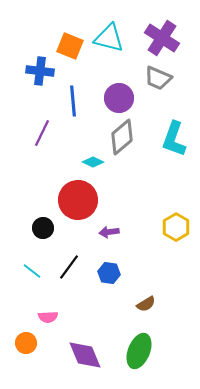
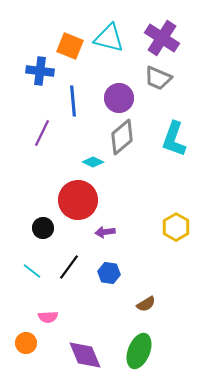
purple arrow: moved 4 px left
